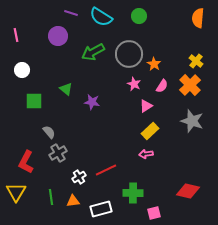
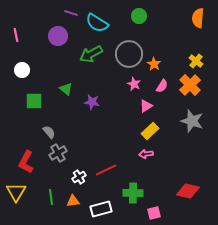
cyan semicircle: moved 4 px left, 6 px down
green arrow: moved 2 px left, 2 px down
